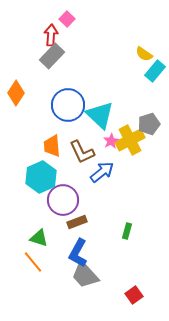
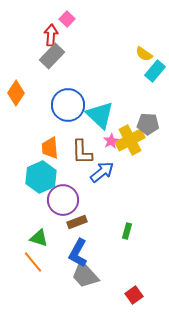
gray pentagon: moved 1 px left; rotated 20 degrees clockwise
orange trapezoid: moved 2 px left, 2 px down
brown L-shape: rotated 24 degrees clockwise
